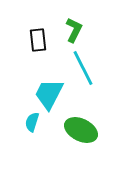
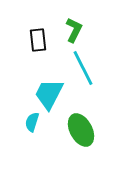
green ellipse: rotated 36 degrees clockwise
